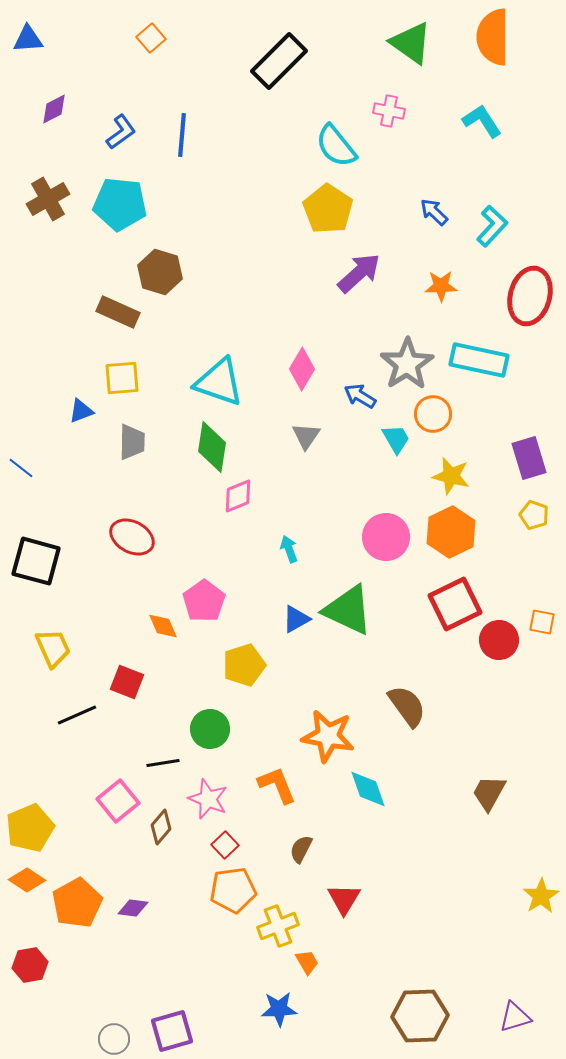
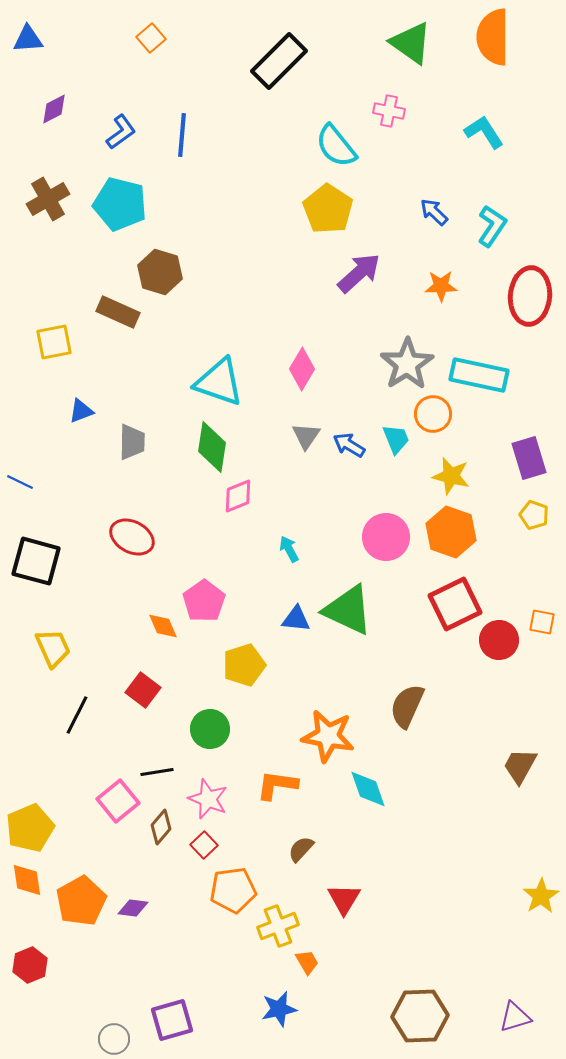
cyan L-shape at (482, 121): moved 2 px right, 11 px down
cyan pentagon at (120, 204): rotated 8 degrees clockwise
cyan L-shape at (492, 226): rotated 9 degrees counterclockwise
red ellipse at (530, 296): rotated 10 degrees counterclockwise
cyan rectangle at (479, 360): moved 15 px down
yellow square at (122, 378): moved 68 px left, 36 px up; rotated 6 degrees counterclockwise
blue arrow at (360, 396): moved 11 px left, 49 px down
cyan trapezoid at (396, 439): rotated 8 degrees clockwise
blue line at (21, 468): moved 1 px left, 14 px down; rotated 12 degrees counterclockwise
orange hexagon at (451, 532): rotated 15 degrees counterclockwise
cyan arrow at (289, 549): rotated 8 degrees counterclockwise
blue triangle at (296, 619): rotated 36 degrees clockwise
red square at (127, 682): moved 16 px right, 8 px down; rotated 16 degrees clockwise
brown semicircle at (407, 706): rotated 120 degrees counterclockwise
black line at (77, 715): rotated 39 degrees counterclockwise
black line at (163, 763): moved 6 px left, 9 px down
orange L-shape at (277, 785): rotated 60 degrees counterclockwise
brown trapezoid at (489, 793): moved 31 px right, 27 px up
red square at (225, 845): moved 21 px left
brown semicircle at (301, 849): rotated 16 degrees clockwise
orange diamond at (27, 880): rotated 48 degrees clockwise
orange pentagon at (77, 903): moved 4 px right, 2 px up
red hexagon at (30, 965): rotated 12 degrees counterclockwise
blue star at (279, 1009): rotated 9 degrees counterclockwise
purple square at (172, 1031): moved 11 px up
